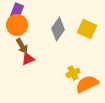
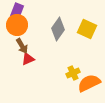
orange semicircle: moved 2 px right, 1 px up
